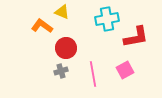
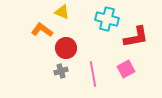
cyan cross: rotated 25 degrees clockwise
orange L-shape: moved 4 px down
pink square: moved 1 px right, 1 px up
